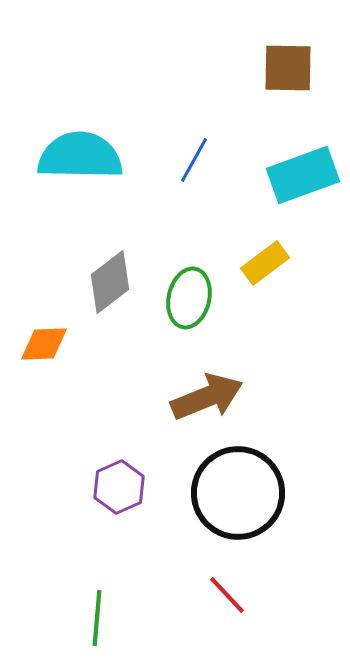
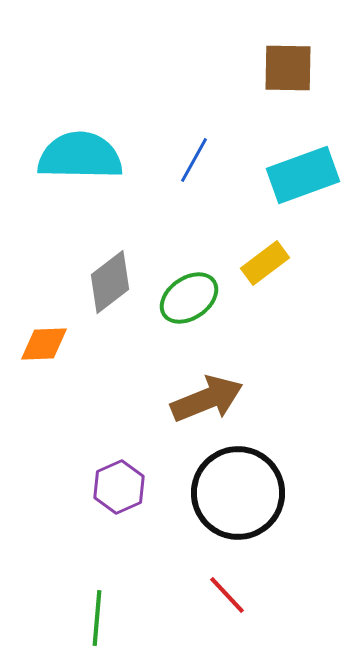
green ellipse: rotated 42 degrees clockwise
brown arrow: moved 2 px down
